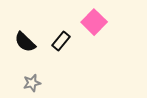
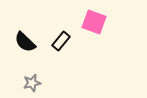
pink square: rotated 25 degrees counterclockwise
